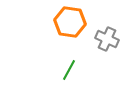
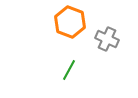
orange hexagon: rotated 12 degrees clockwise
